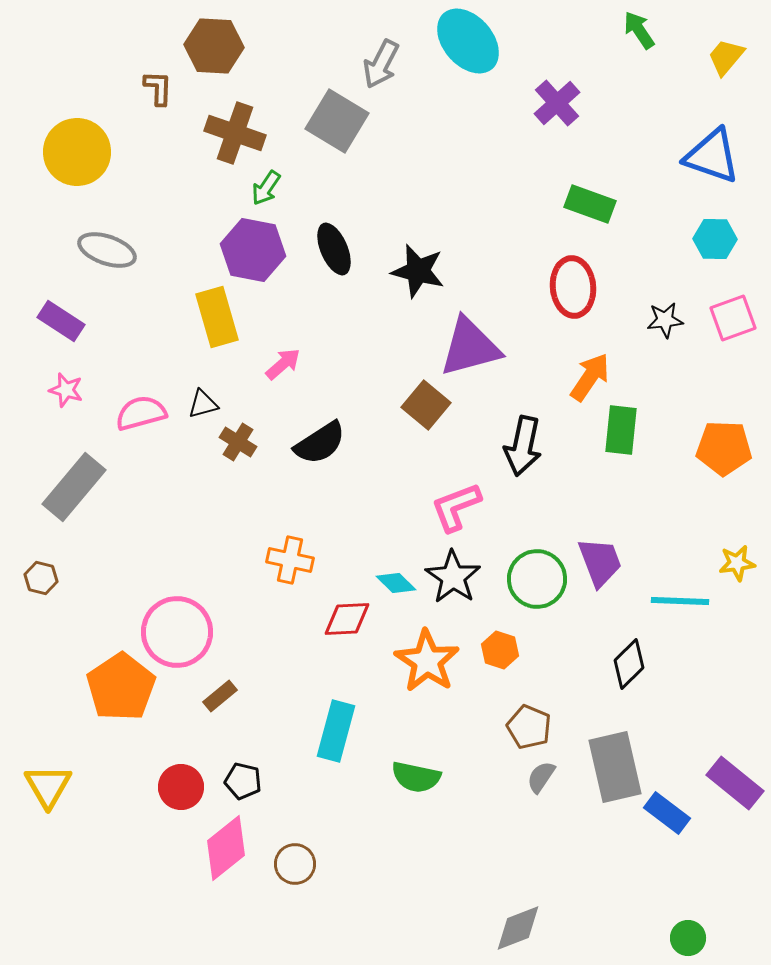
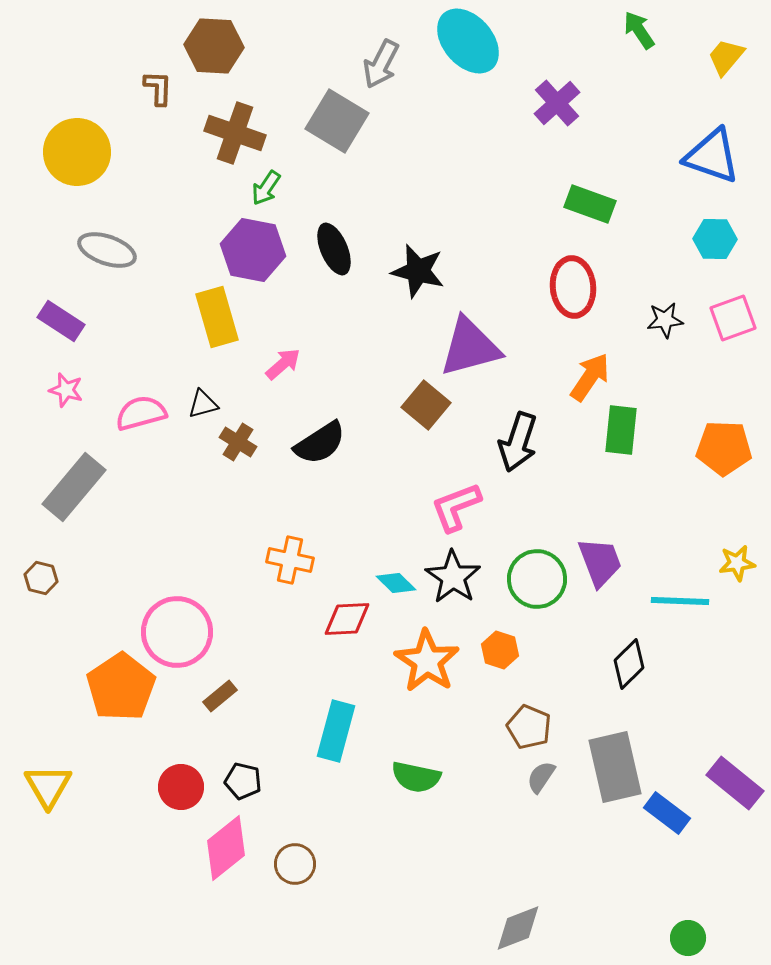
black arrow at (523, 446): moved 5 px left, 4 px up; rotated 6 degrees clockwise
